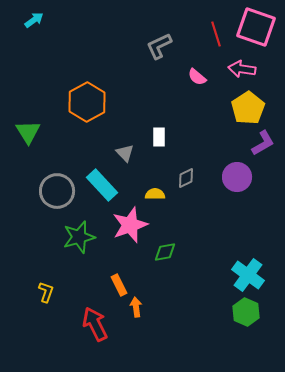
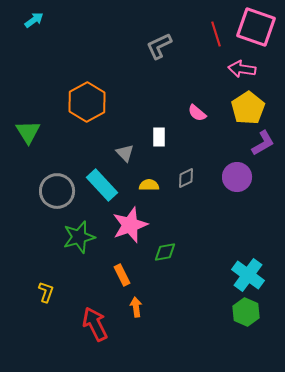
pink semicircle: moved 36 px down
yellow semicircle: moved 6 px left, 9 px up
orange rectangle: moved 3 px right, 10 px up
